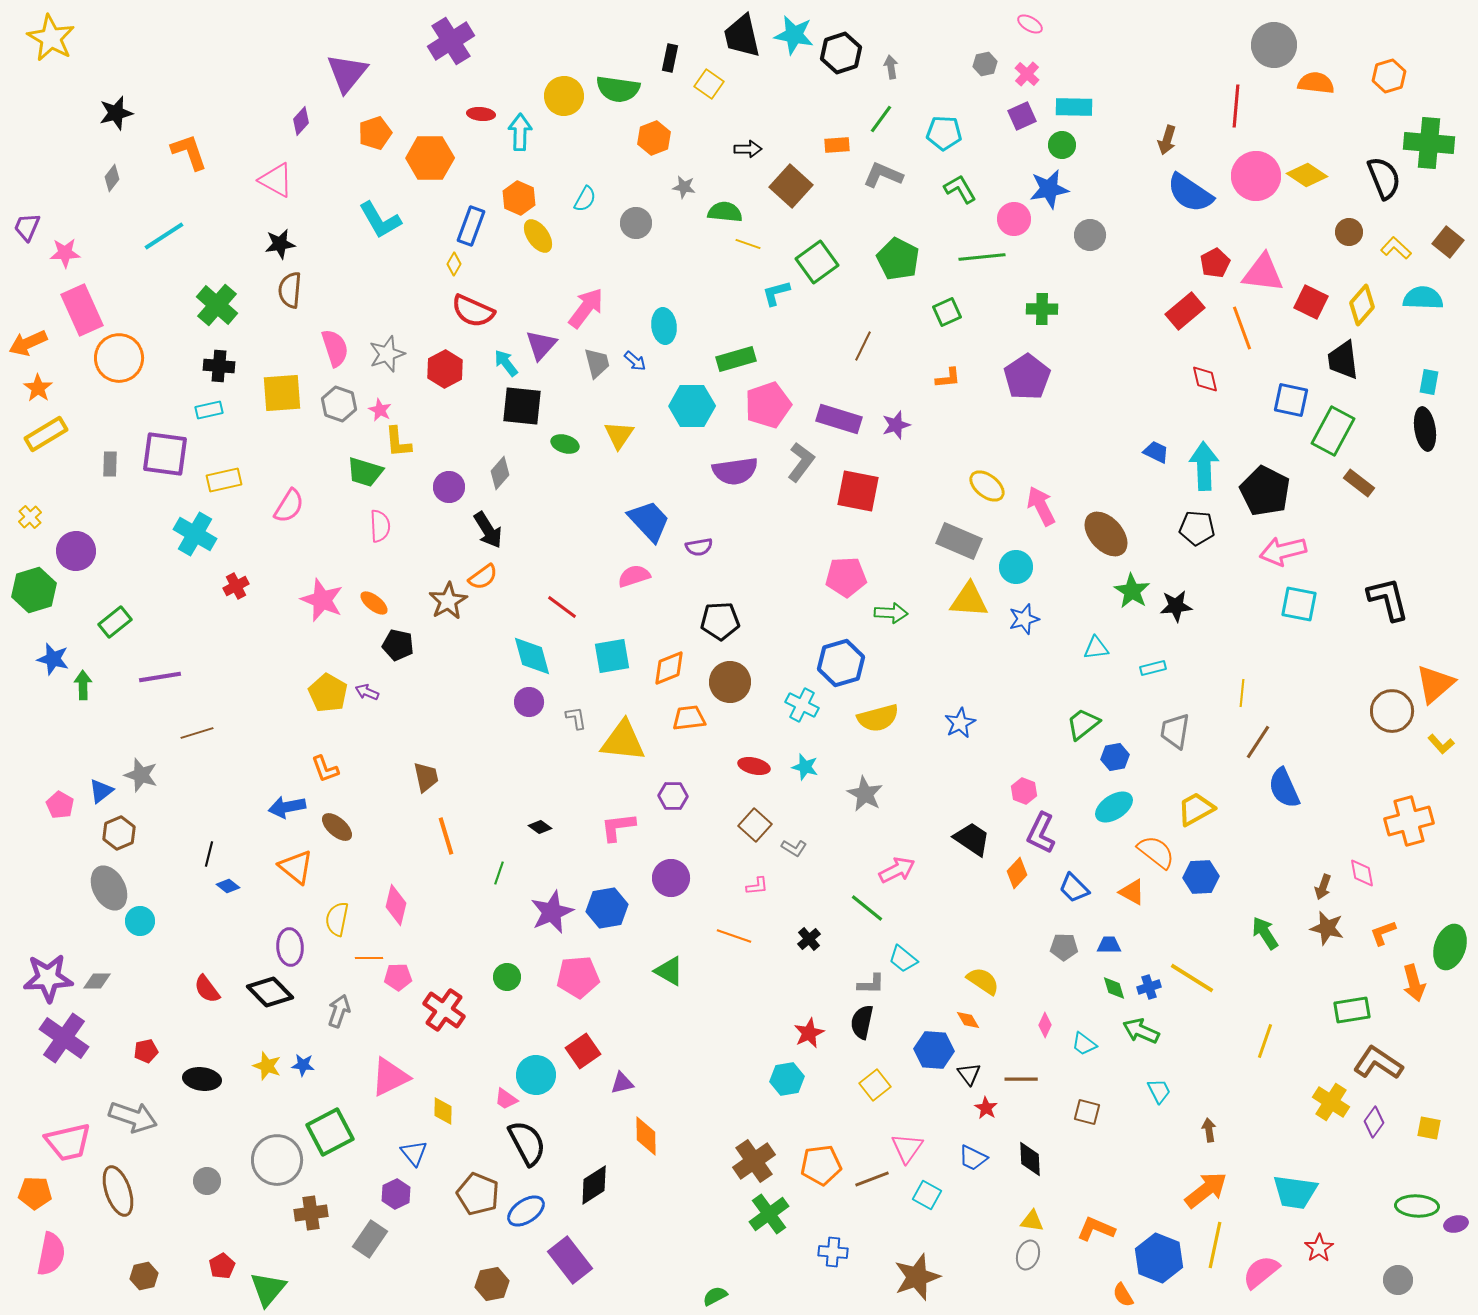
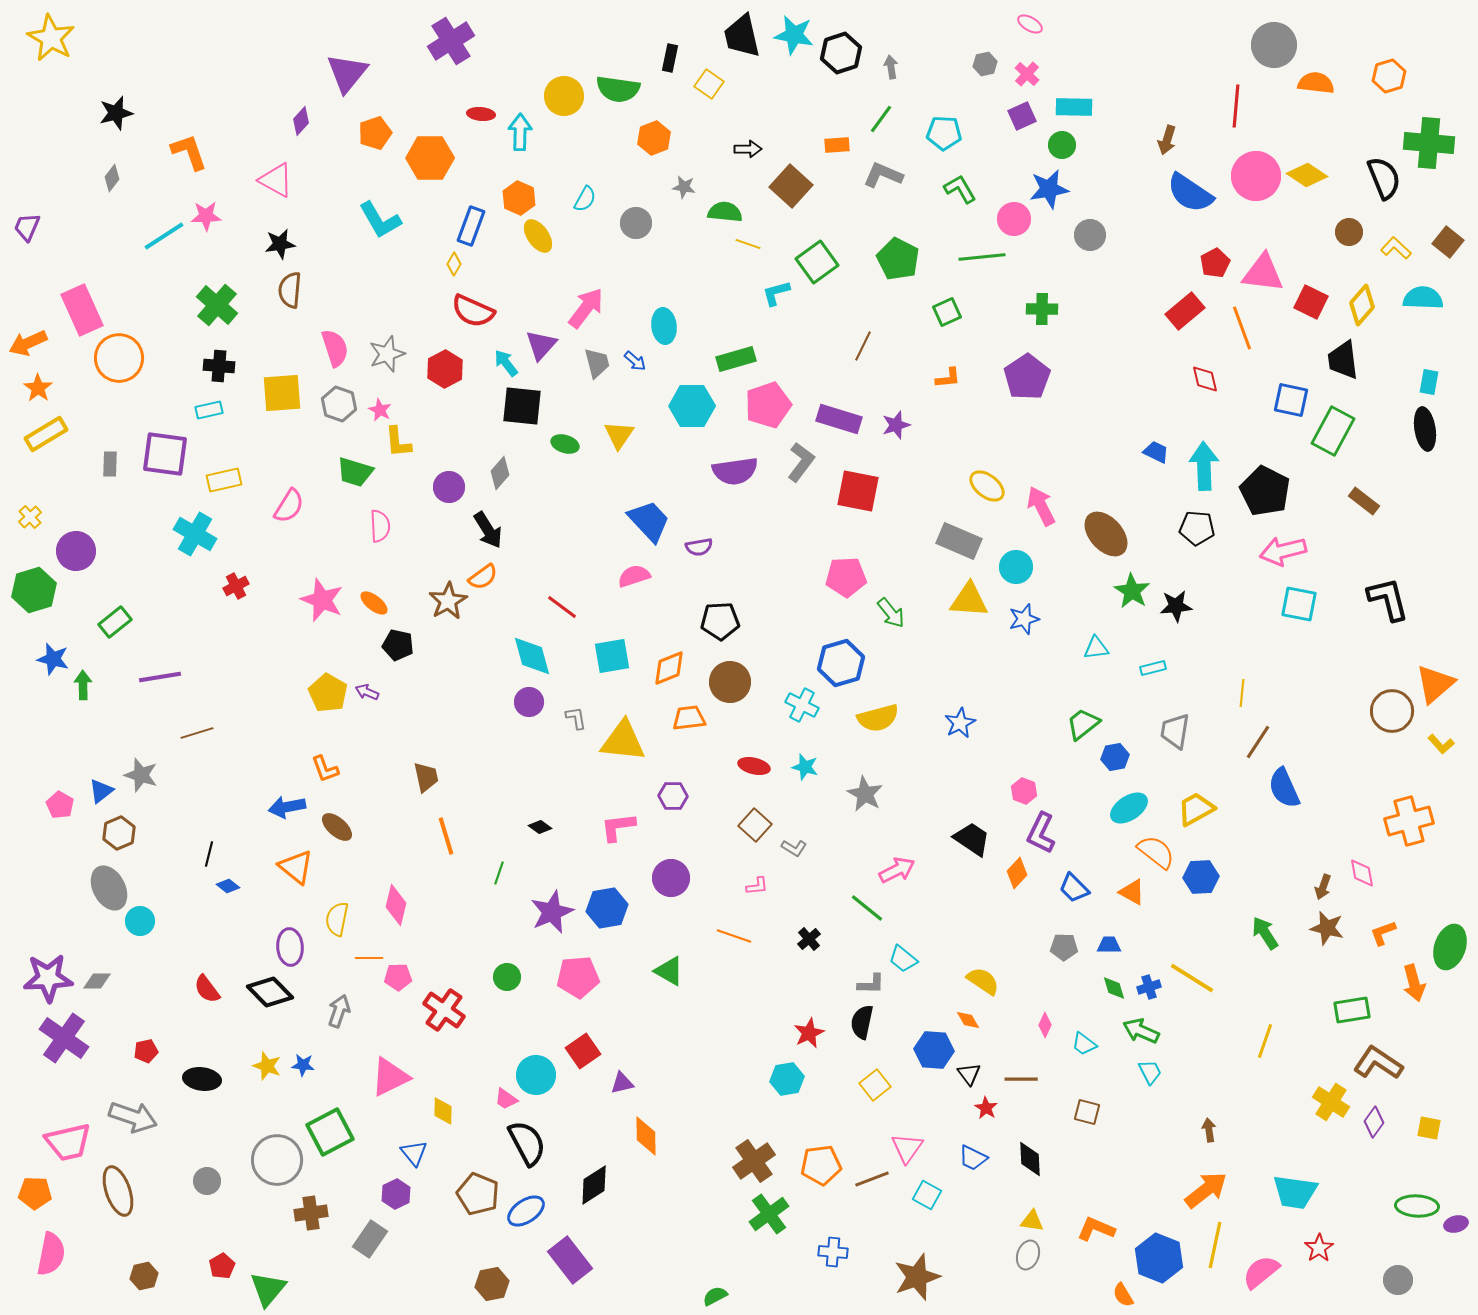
pink star at (65, 253): moved 141 px right, 37 px up
green trapezoid at (365, 472): moved 10 px left
brown rectangle at (1359, 483): moved 5 px right, 18 px down
green arrow at (891, 613): rotated 48 degrees clockwise
cyan ellipse at (1114, 807): moved 15 px right, 1 px down
cyan trapezoid at (1159, 1091): moved 9 px left, 19 px up
